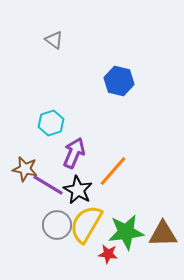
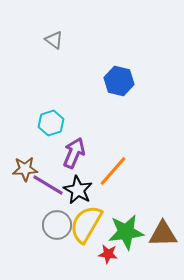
brown star: rotated 15 degrees counterclockwise
